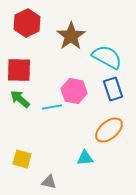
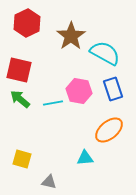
cyan semicircle: moved 2 px left, 4 px up
red square: rotated 12 degrees clockwise
pink hexagon: moved 5 px right
cyan line: moved 1 px right, 4 px up
